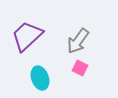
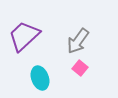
purple trapezoid: moved 3 px left
pink square: rotated 14 degrees clockwise
